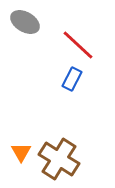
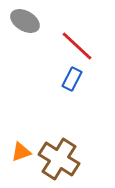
gray ellipse: moved 1 px up
red line: moved 1 px left, 1 px down
orange triangle: rotated 40 degrees clockwise
